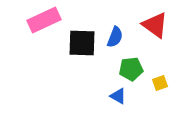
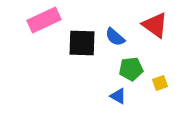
blue semicircle: rotated 110 degrees clockwise
